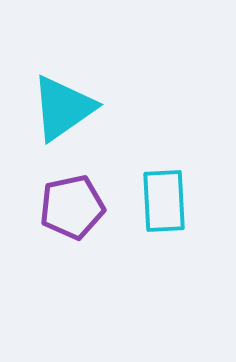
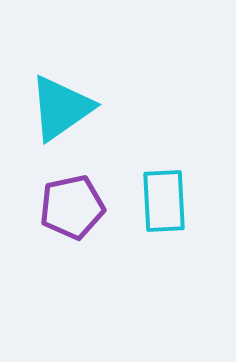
cyan triangle: moved 2 px left
